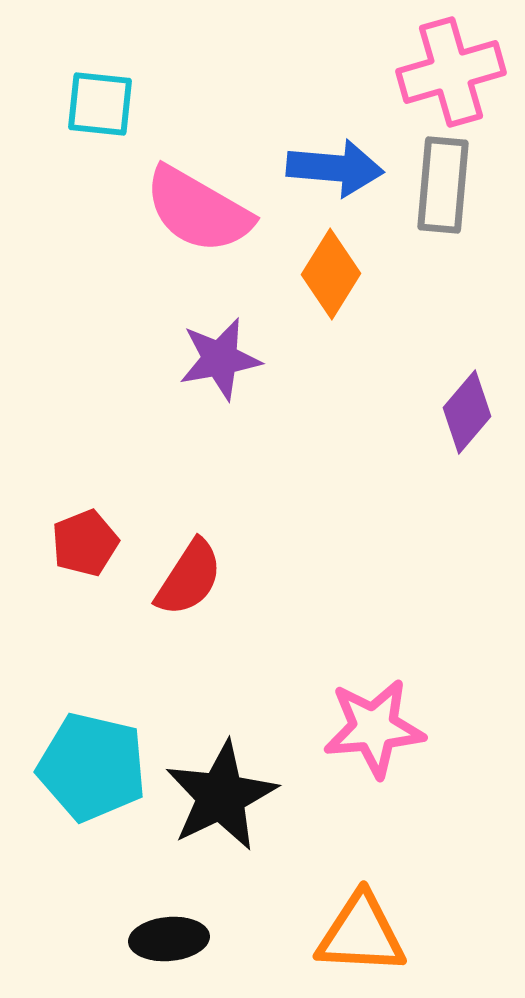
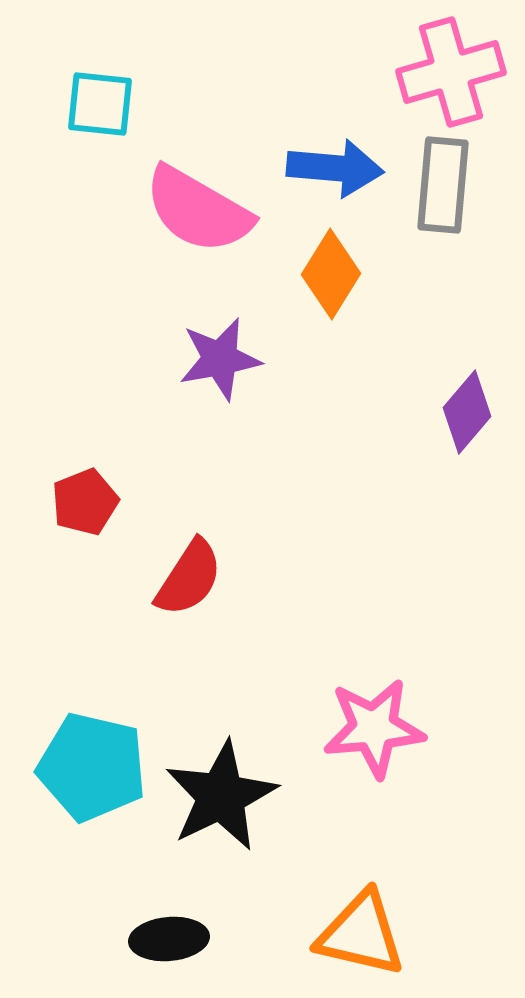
red pentagon: moved 41 px up
orange triangle: rotated 10 degrees clockwise
